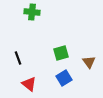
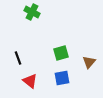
green cross: rotated 21 degrees clockwise
brown triangle: rotated 16 degrees clockwise
blue square: moved 2 px left; rotated 21 degrees clockwise
red triangle: moved 1 px right, 3 px up
